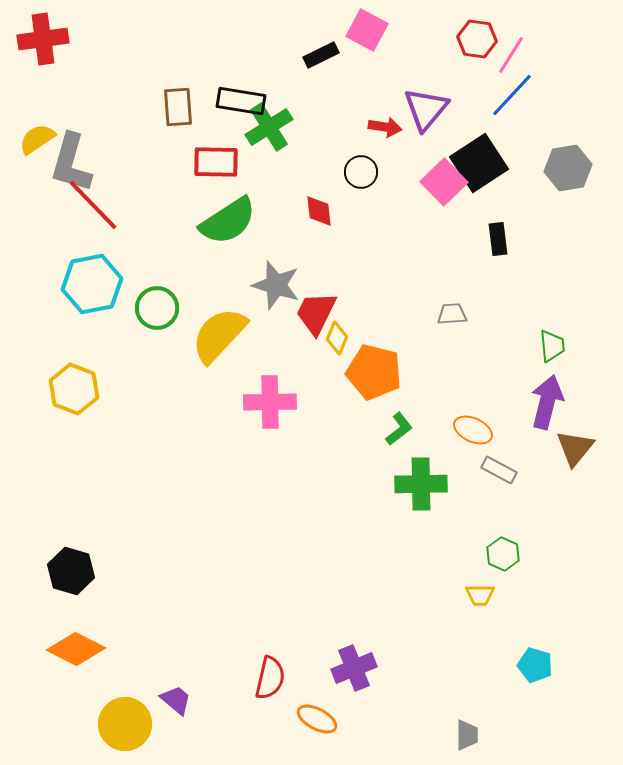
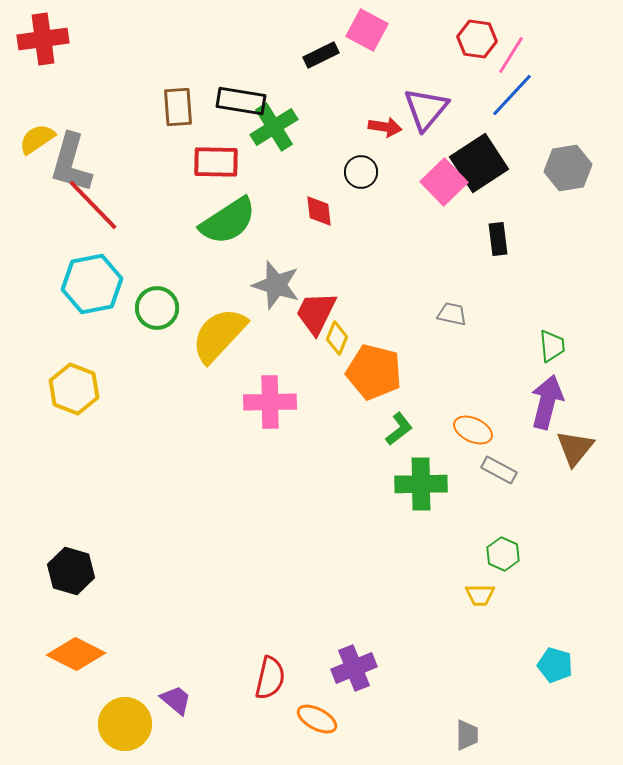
green cross at (269, 127): moved 5 px right
gray trapezoid at (452, 314): rotated 16 degrees clockwise
orange diamond at (76, 649): moved 5 px down
cyan pentagon at (535, 665): moved 20 px right
